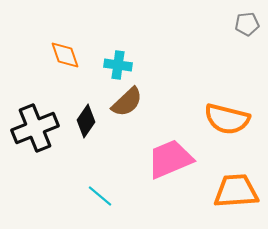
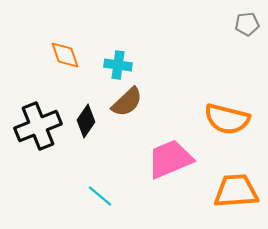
black cross: moved 3 px right, 2 px up
